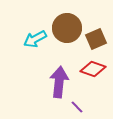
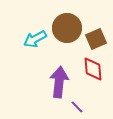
red diamond: rotated 65 degrees clockwise
